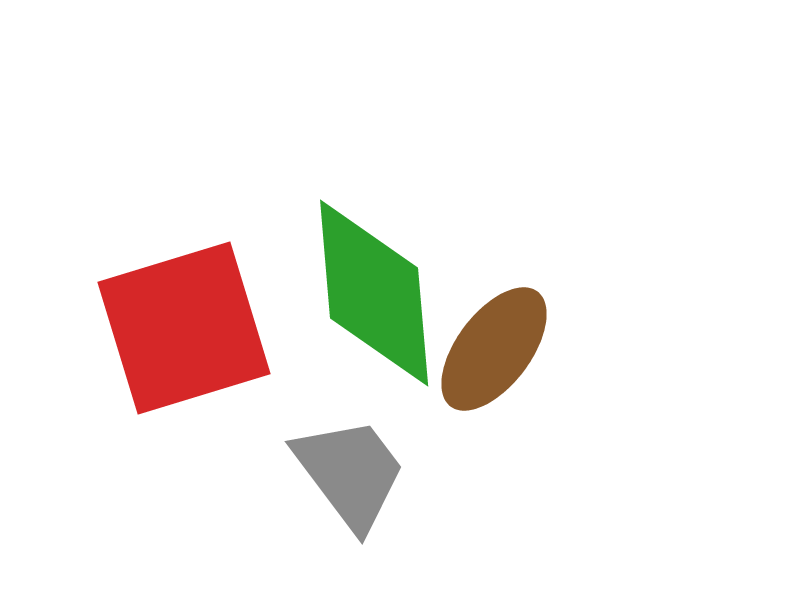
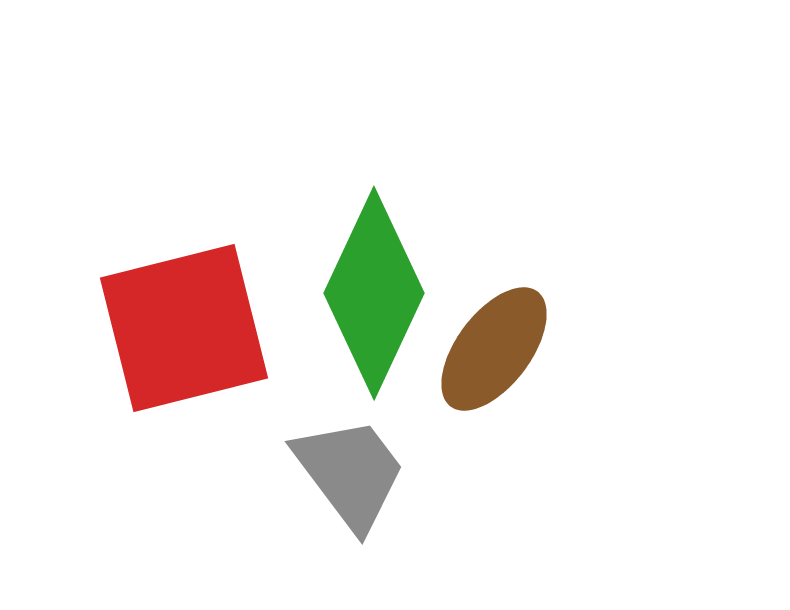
green diamond: rotated 30 degrees clockwise
red square: rotated 3 degrees clockwise
